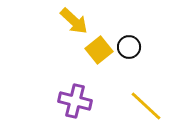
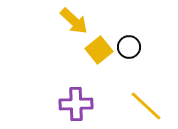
purple cross: moved 1 px right, 3 px down; rotated 16 degrees counterclockwise
